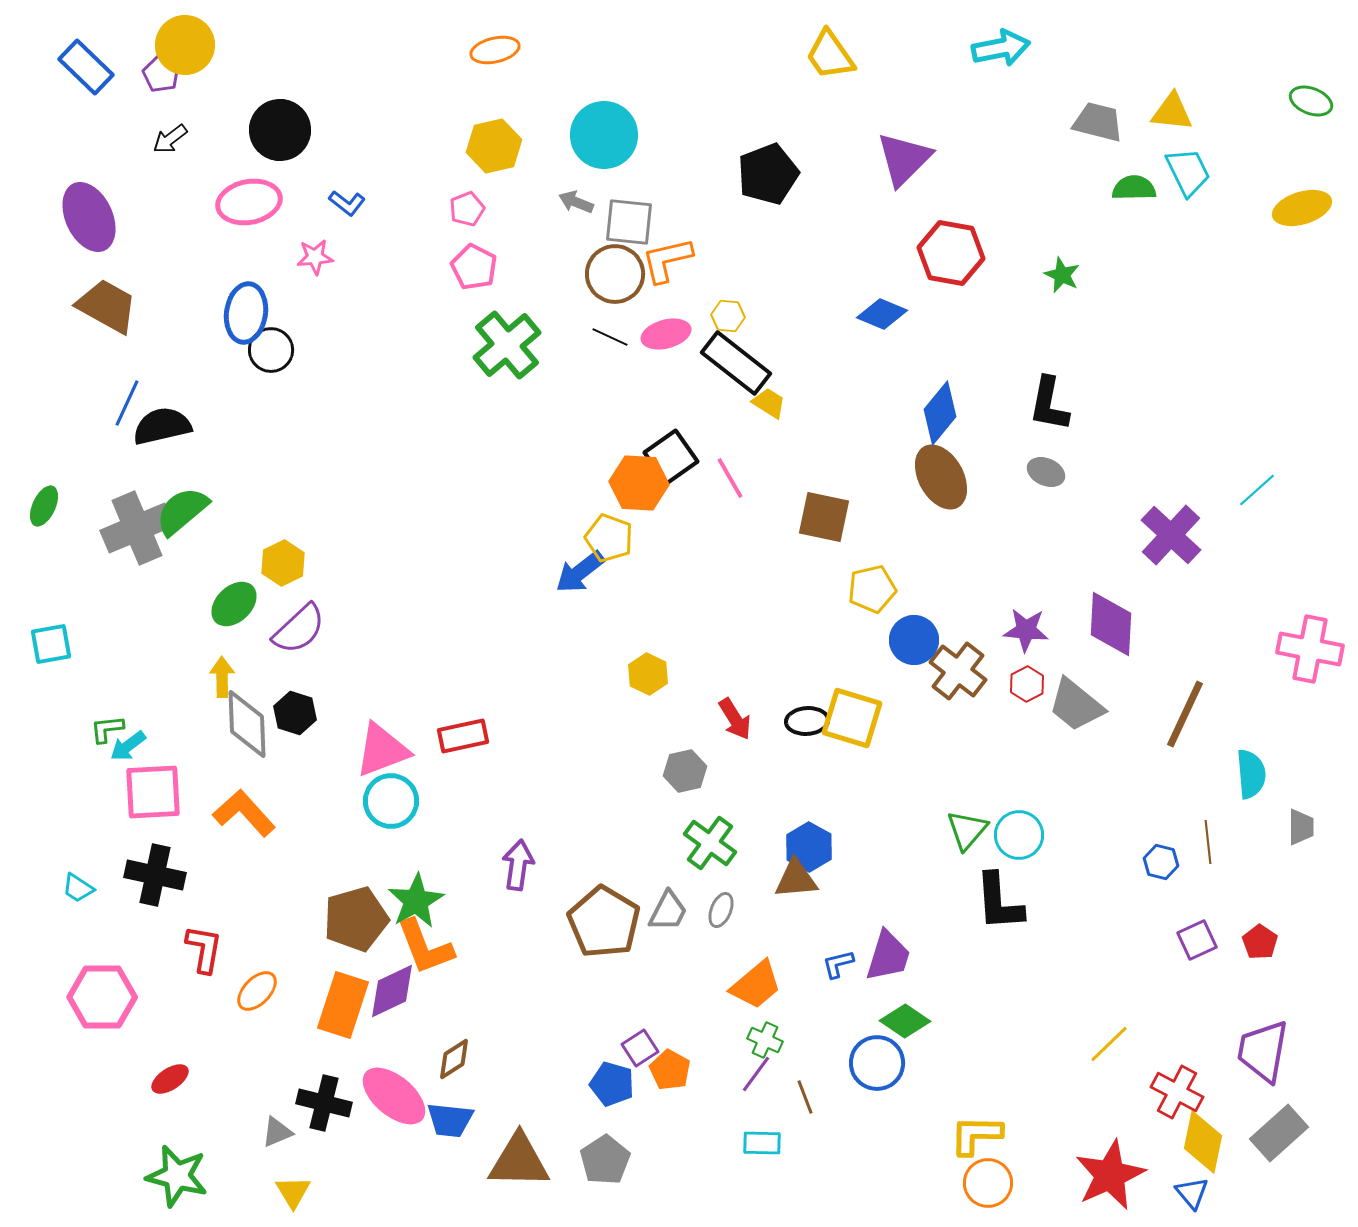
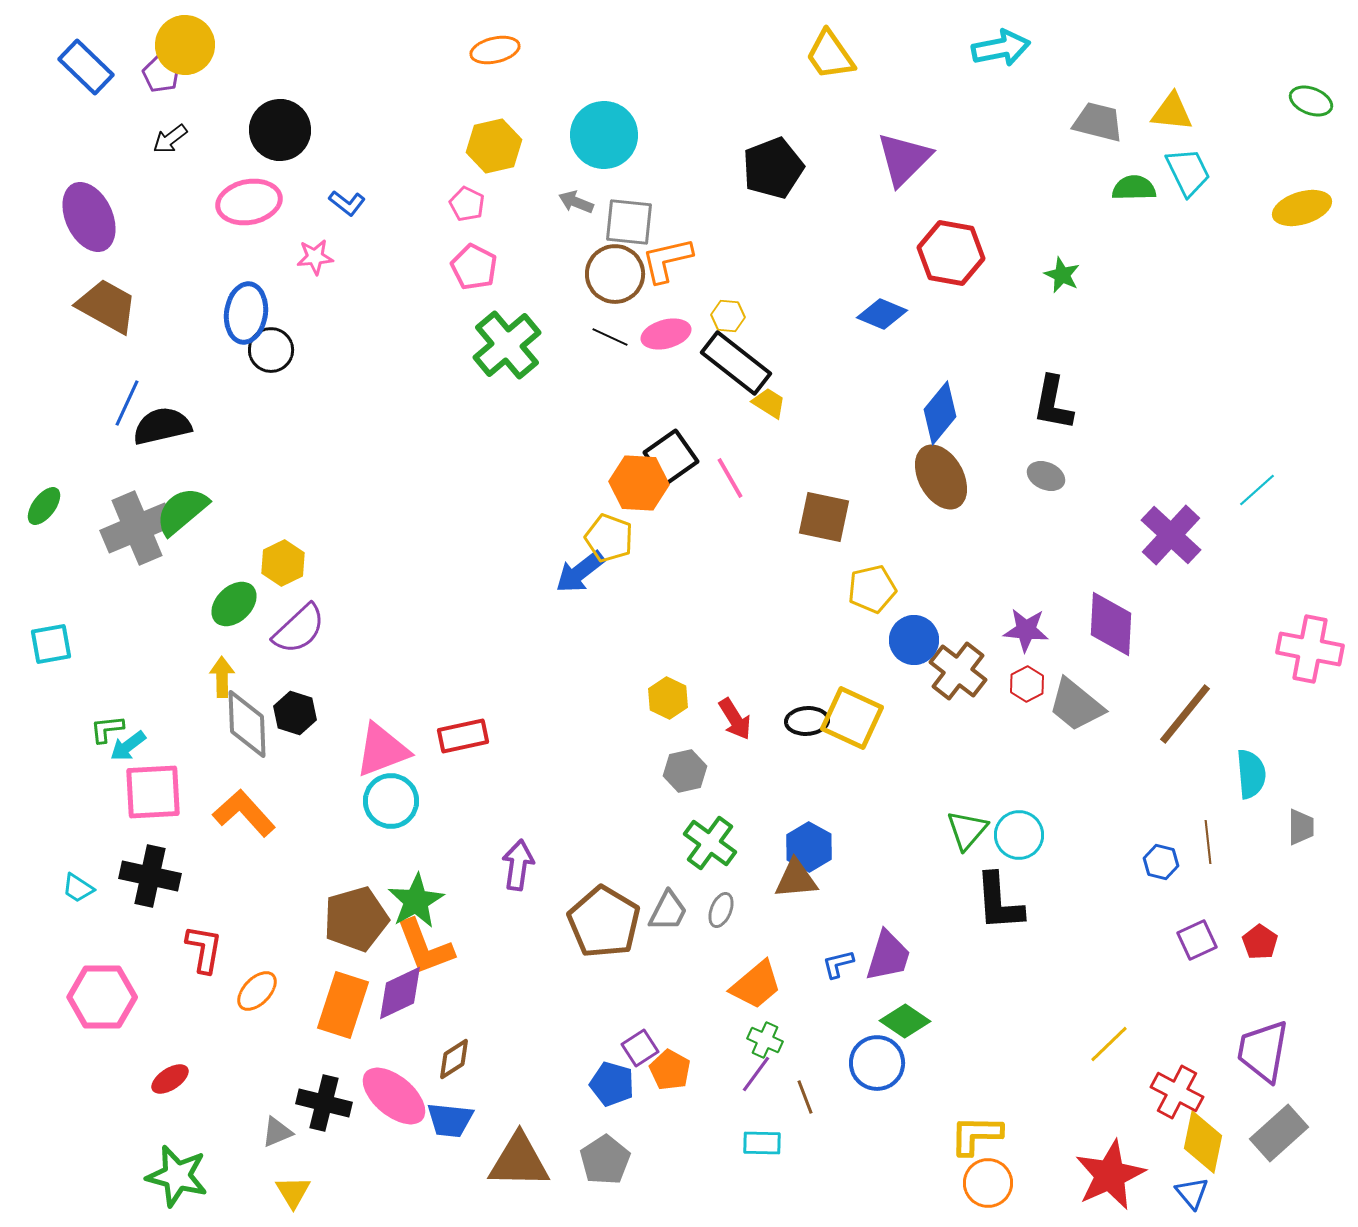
black pentagon at (768, 174): moved 5 px right, 6 px up
pink pentagon at (467, 209): moved 5 px up; rotated 24 degrees counterclockwise
black L-shape at (1049, 404): moved 4 px right, 1 px up
gray ellipse at (1046, 472): moved 4 px down
green ellipse at (44, 506): rotated 12 degrees clockwise
yellow hexagon at (648, 674): moved 20 px right, 24 px down
brown line at (1185, 714): rotated 14 degrees clockwise
yellow square at (852, 718): rotated 8 degrees clockwise
black cross at (155, 875): moved 5 px left, 1 px down
purple diamond at (392, 991): moved 8 px right, 2 px down
